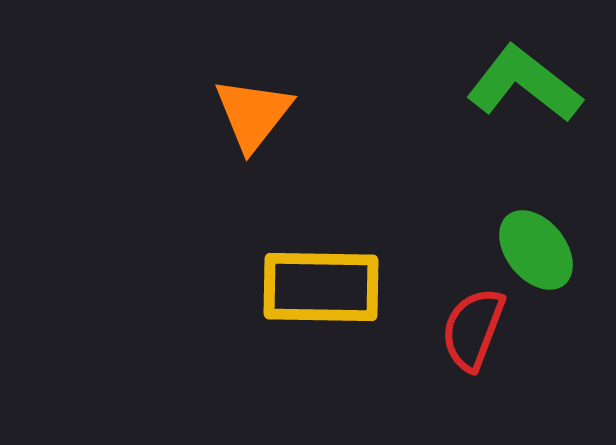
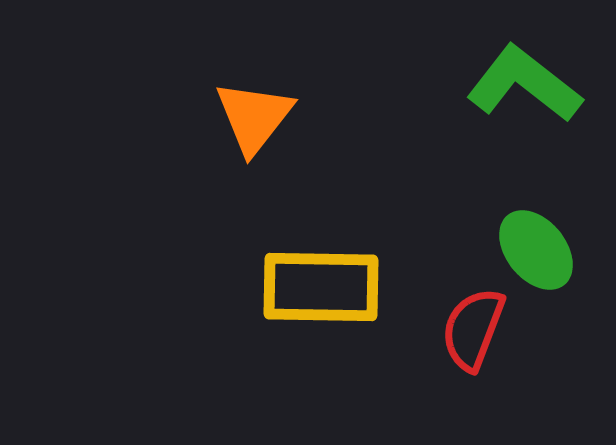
orange triangle: moved 1 px right, 3 px down
